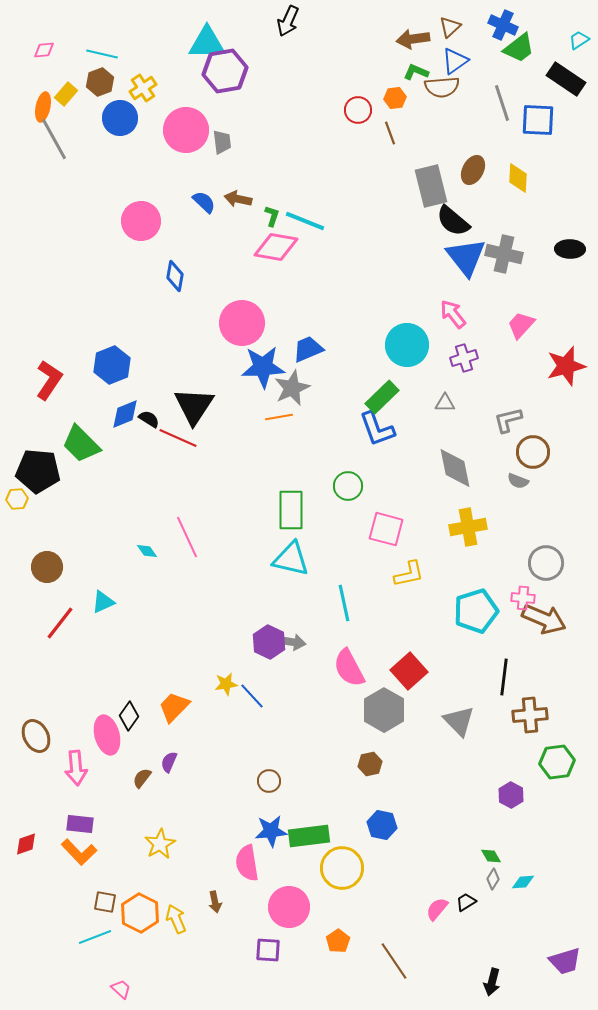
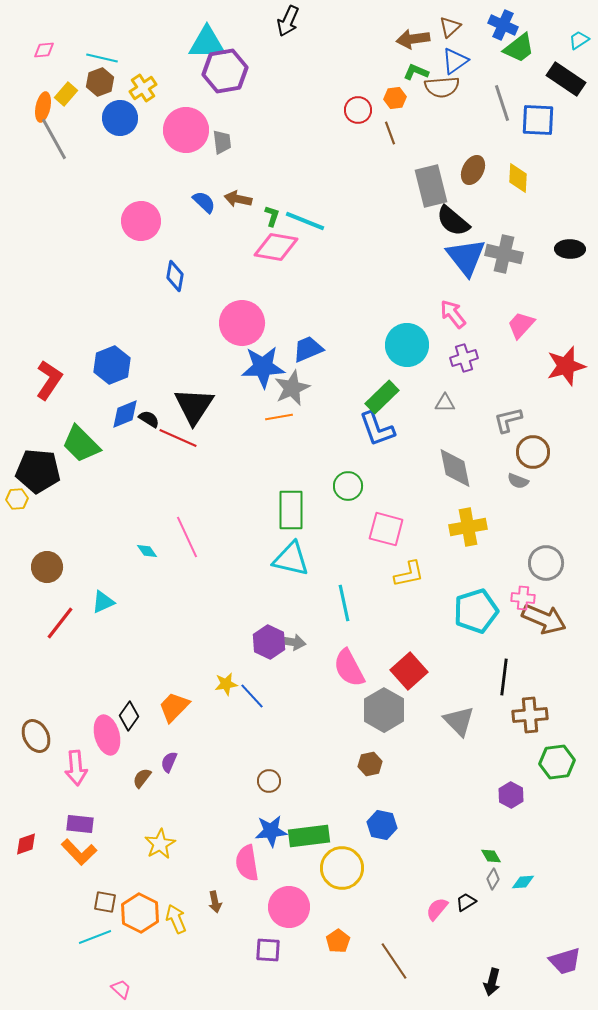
cyan line at (102, 54): moved 4 px down
